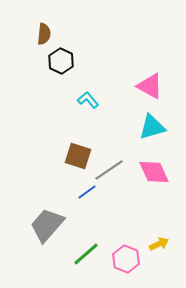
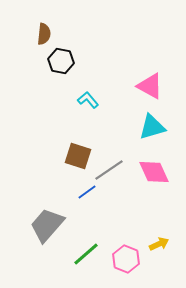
black hexagon: rotated 15 degrees counterclockwise
